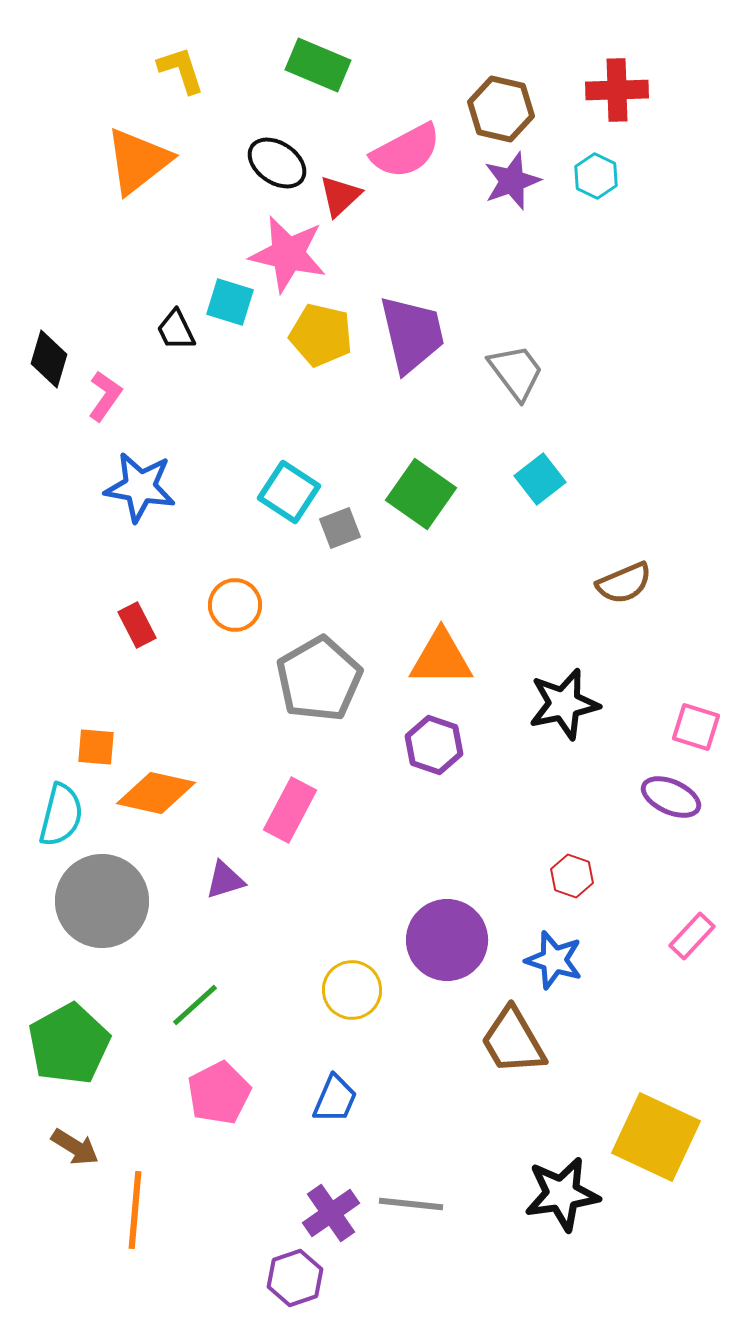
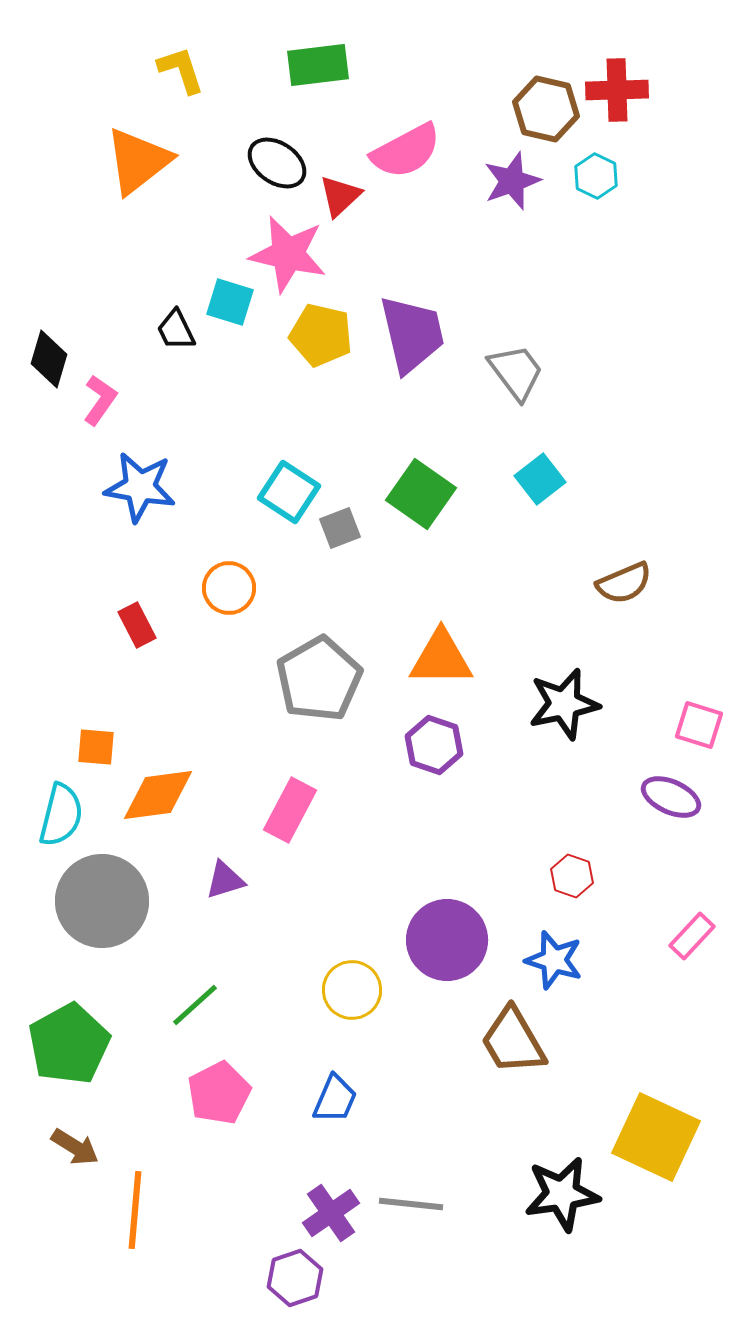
green rectangle at (318, 65): rotated 30 degrees counterclockwise
brown hexagon at (501, 109): moved 45 px right
pink L-shape at (105, 396): moved 5 px left, 4 px down
orange circle at (235, 605): moved 6 px left, 17 px up
pink square at (696, 727): moved 3 px right, 2 px up
orange diamond at (156, 793): moved 2 px right, 2 px down; rotated 20 degrees counterclockwise
